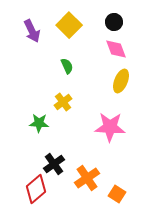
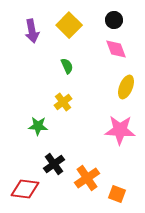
black circle: moved 2 px up
purple arrow: rotated 15 degrees clockwise
yellow ellipse: moved 5 px right, 6 px down
green star: moved 1 px left, 3 px down
pink star: moved 10 px right, 3 px down
red diamond: moved 11 px left; rotated 48 degrees clockwise
orange square: rotated 12 degrees counterclockwise
